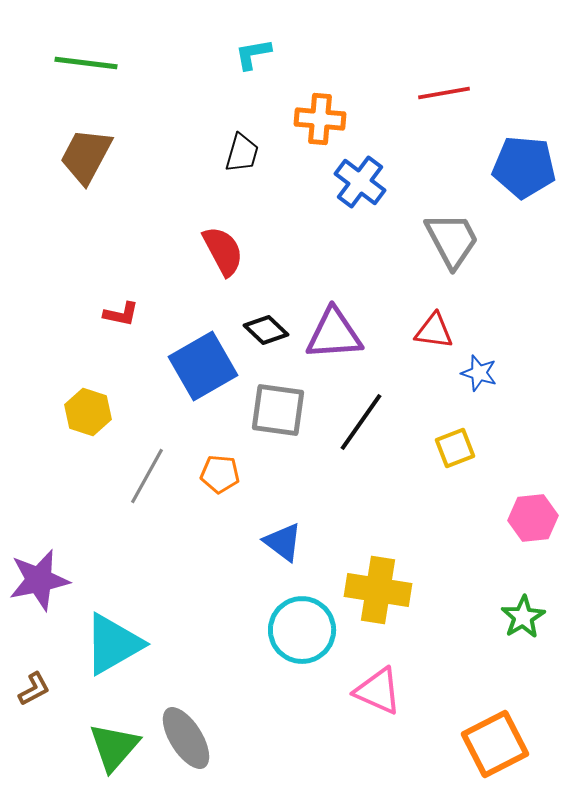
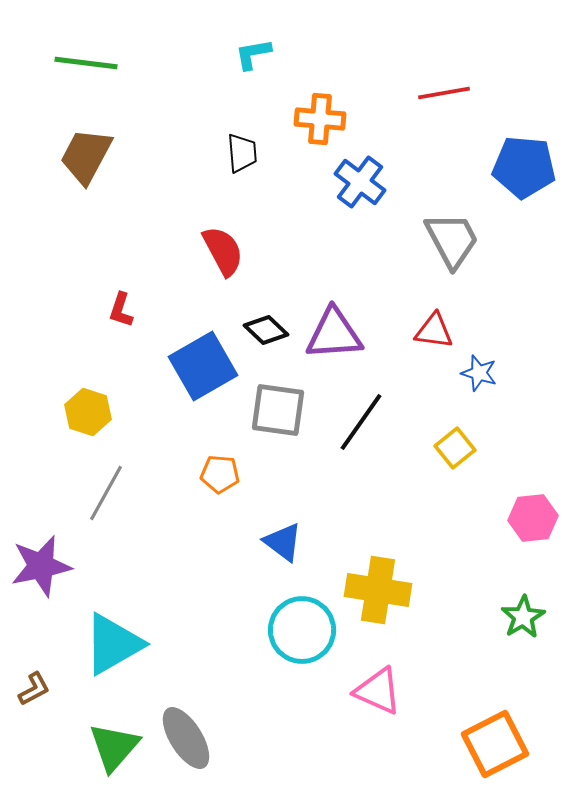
black trapezoid: rotated 21 degrees counterclockwise
red L-shape: moved 4 px up; rotated 96 degrees clockwise
yellow square: rotated 18 degrees counterclockwise
gray line: moved 41 px left, 17 px down
purple star: moved 2 px right, 14 px up
